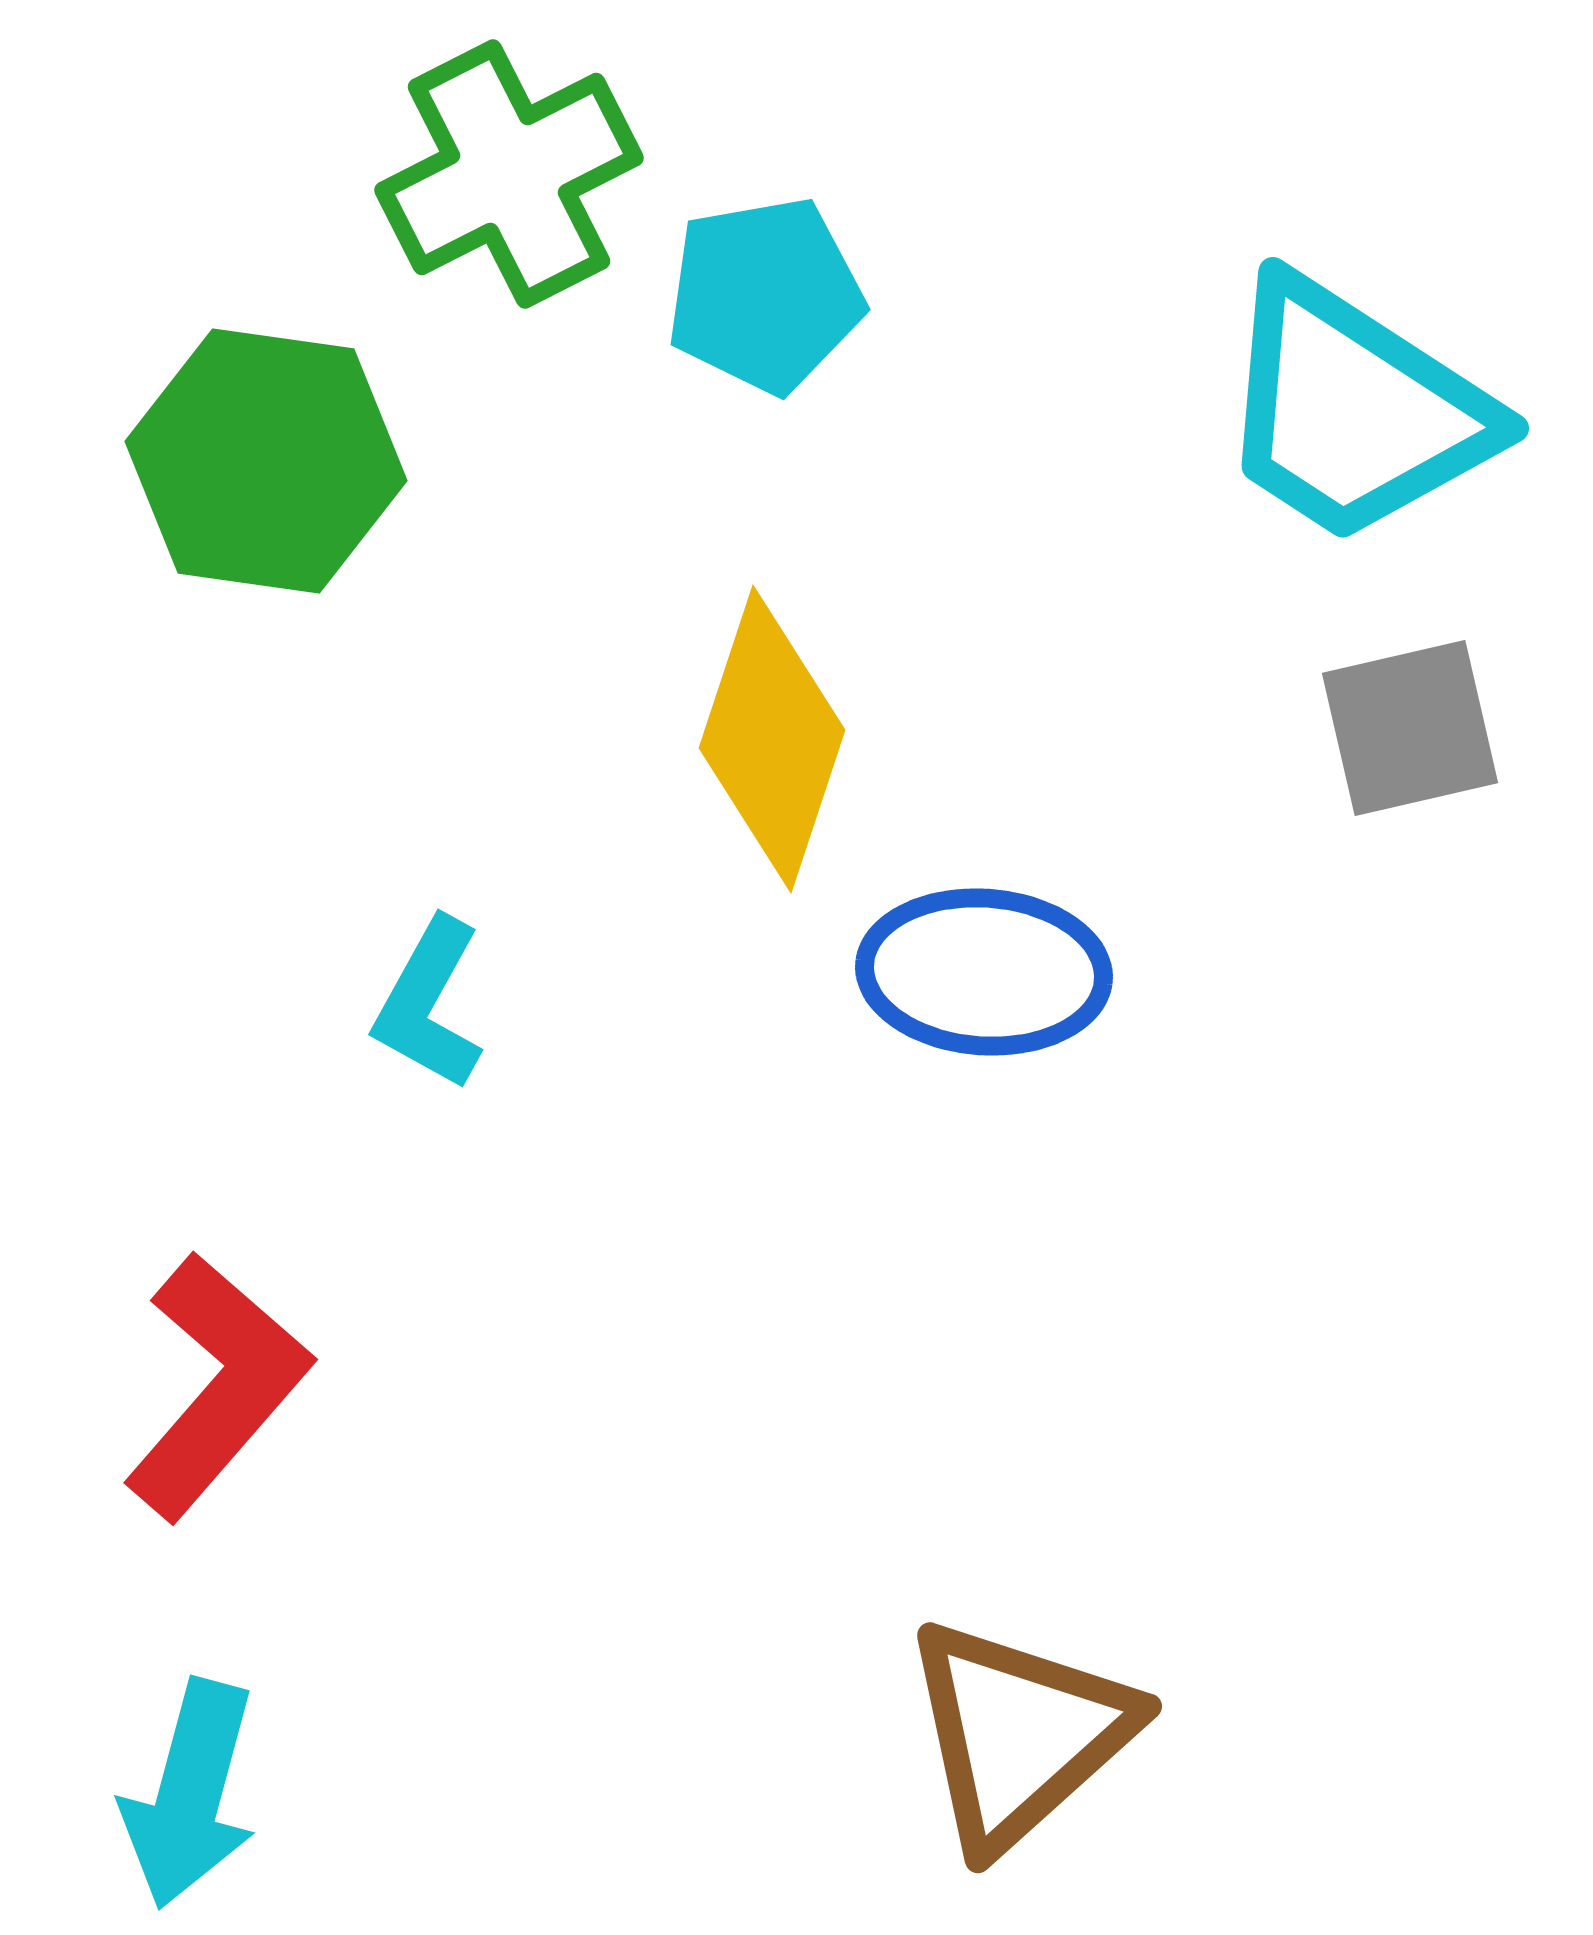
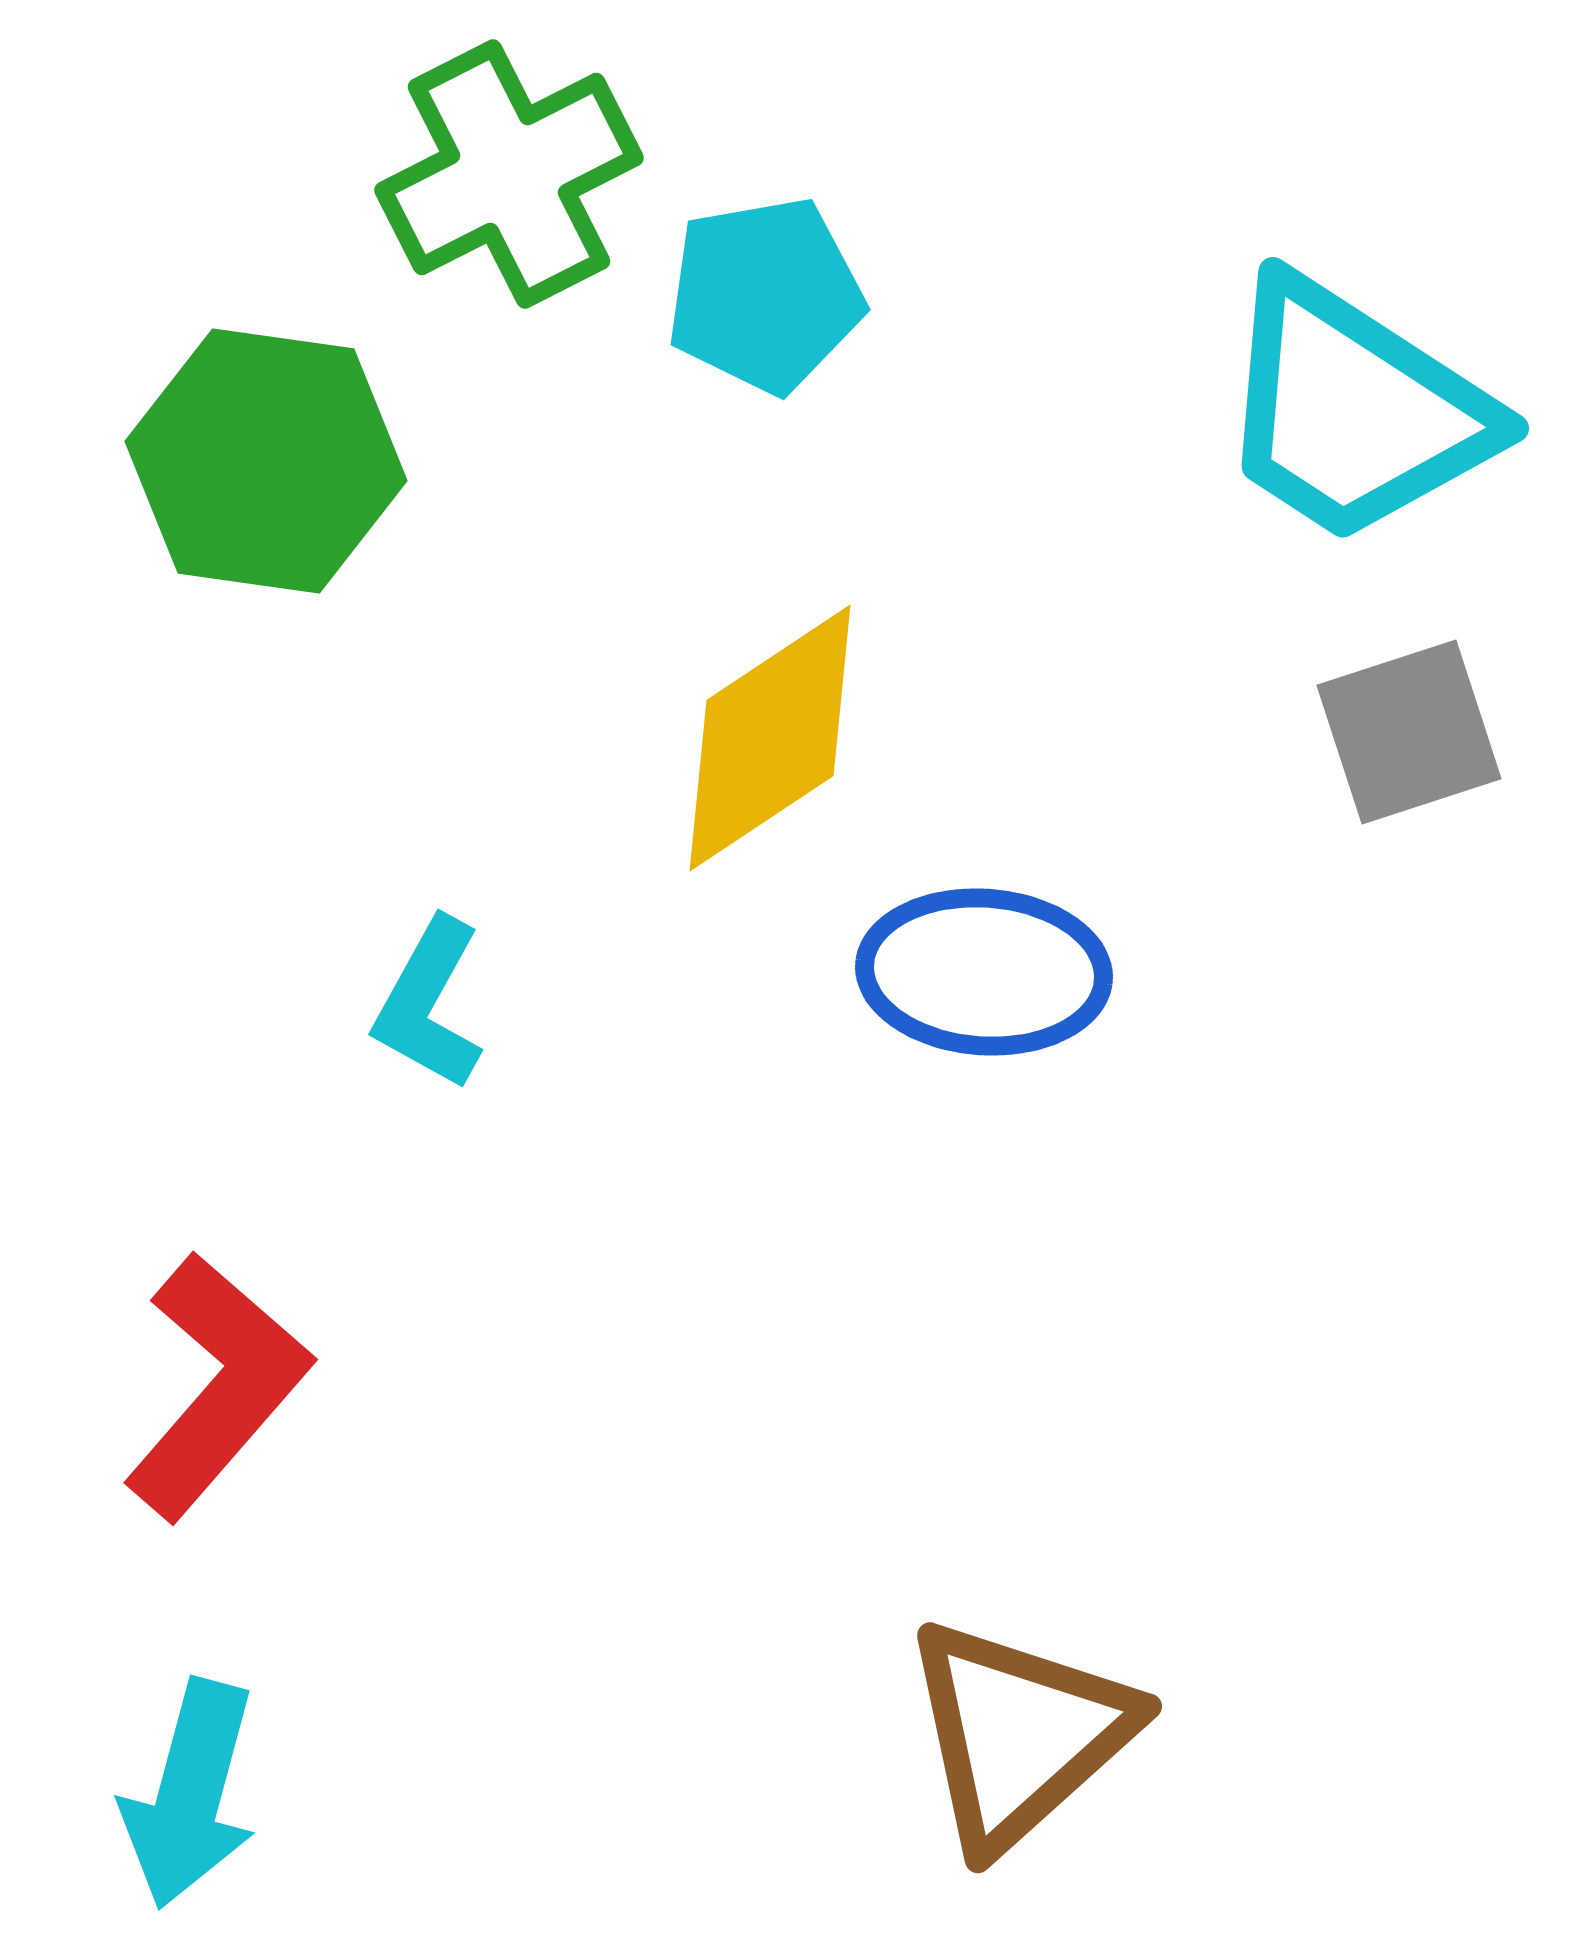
gray square: moved 1 px left, 4 px down; rotated 5 degrees counterclockwise
yellow diamond: moved 2 px left, 1 px up; rotated 38 degrees clockwise
